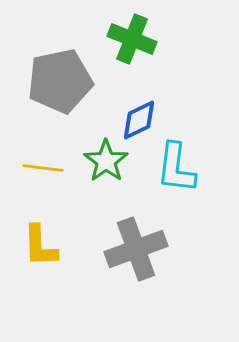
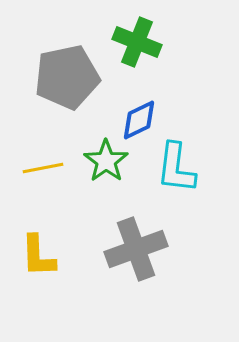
green cross: moved 5 px right, 3 px down
gray pentagon: moved 7 px right, 4 px up
yellow line: rotated 18 degrees counterclockwise
yellow L-shape: moved 2 px left, 10 px down
